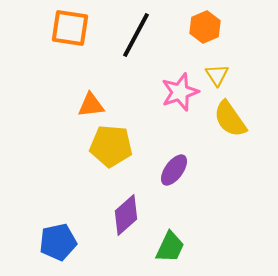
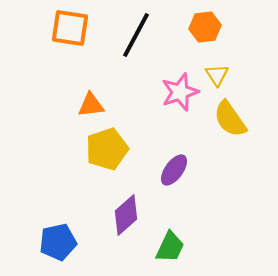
orange hexagon: rotated 16 degrees clockwise
yellow pentagon: moved 4 px left, 3 px down; rotated 24 degrees counterclockwise
